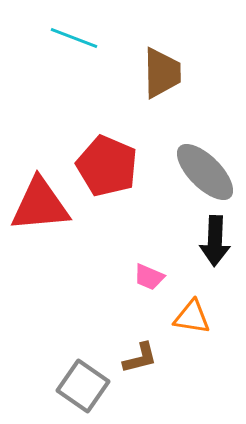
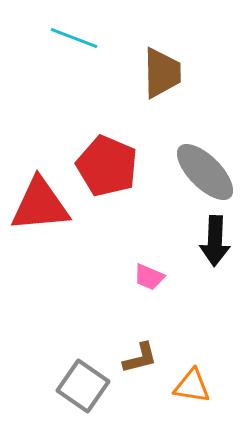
orange triangle: moved 69 px down
